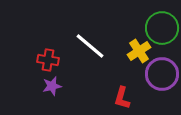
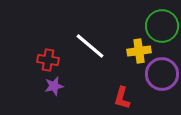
green circle: moved 2 px up
yellow cross: rotated 25 degrees clockwise
purple star: moved 2 px right
